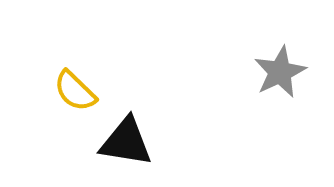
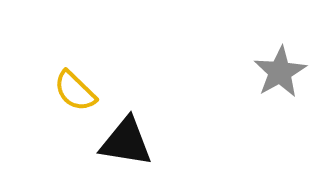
gray star: rotated 4 degrees counterclockwise
